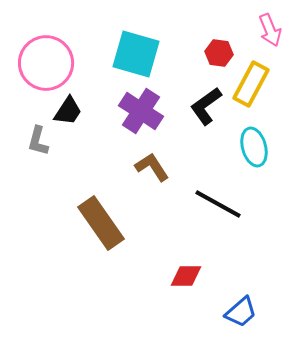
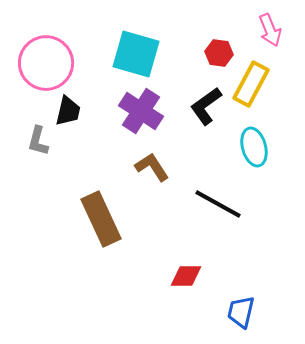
black trapezoid: rotated 20 degrees counterclockwise
brown rectangle: moved 4 px up; rotated 10 degrees clockwise
blue trapezoid: rotated 144 degrees clockwise
